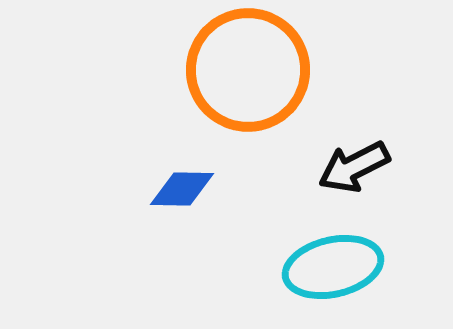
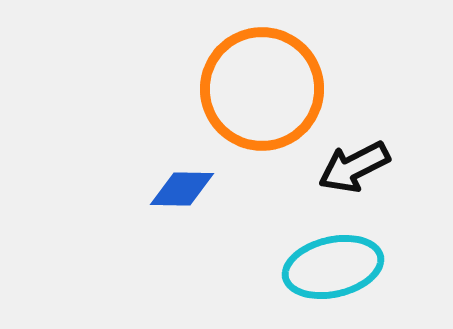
orange circle: moved 14 px right, 19 px down
